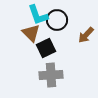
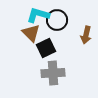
cyan L-shape: rotated 125 degrees clockwise
brown arrow: rotated 30 degrees counterclockwise
gray cross: moved 2 px right, 2 px up
